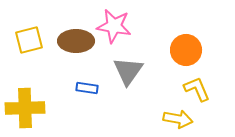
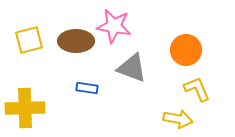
gray triangle: moved 4 px right, 3 px up; rotated 44 degrees counterclockwise
